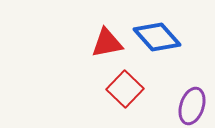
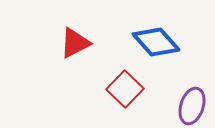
blue diamond: moved 1 px left, 5 px down
red triangle: moved 32 px left; rotated 16 degrees counterclockwise
